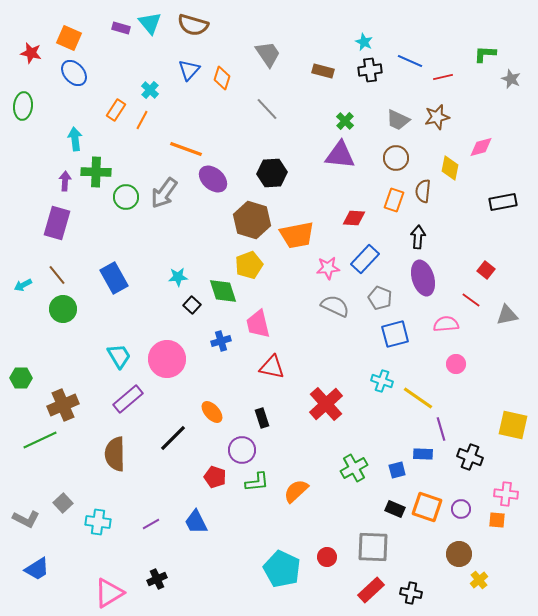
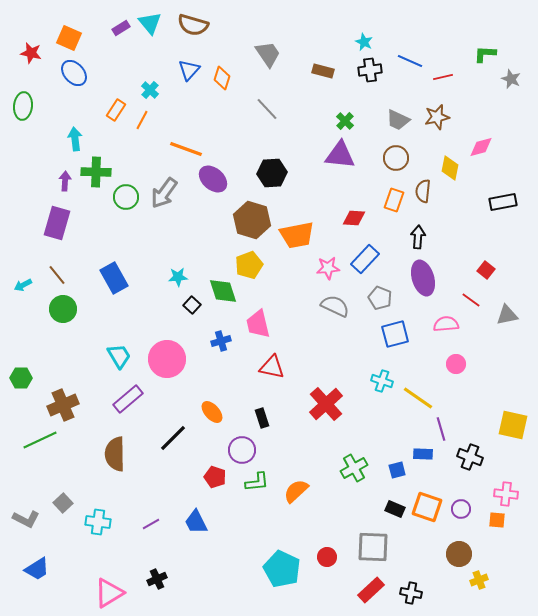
purple rectangle at (121, 28): rotated 48 degrees counterclockwise
yellow cross at (479, 580): rotated 18 degrees clockwise
